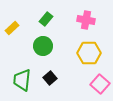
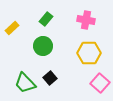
green trapezoid: moved 3 px right, 3 px down; rotated 50 degrees counterclockwise
pink square: moved 1 px up
